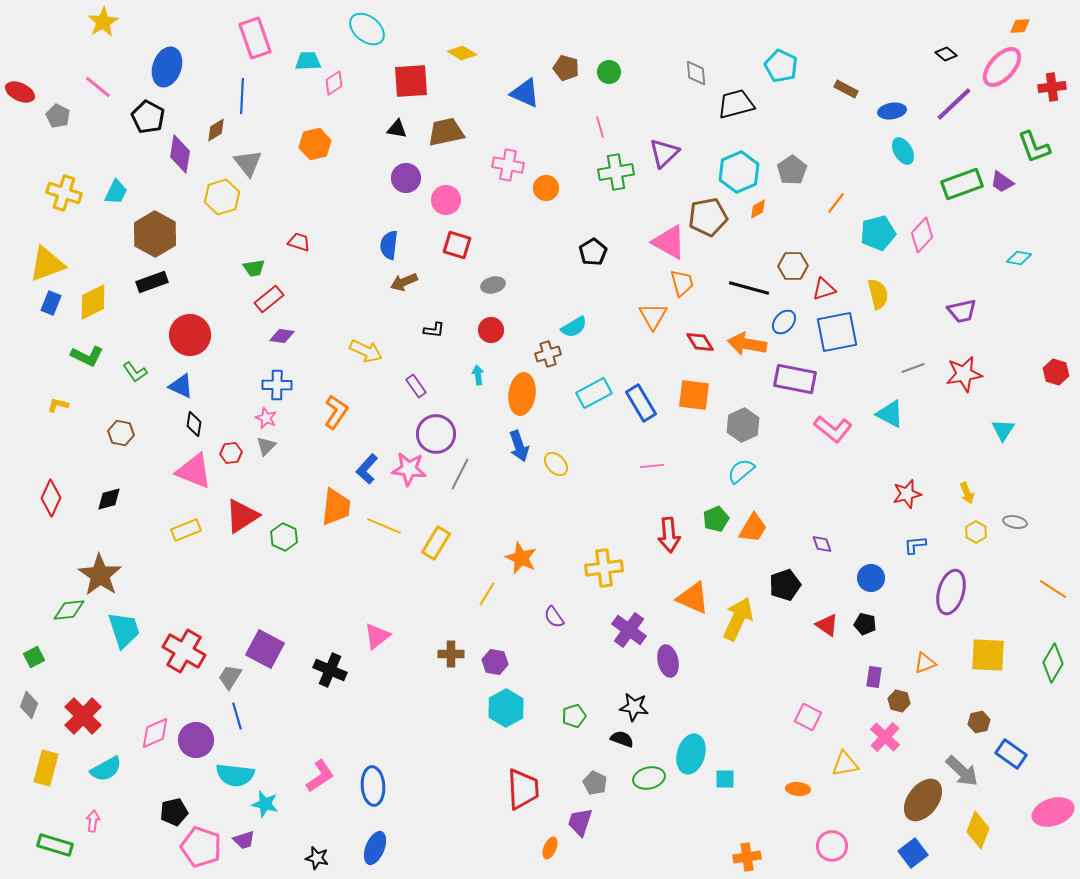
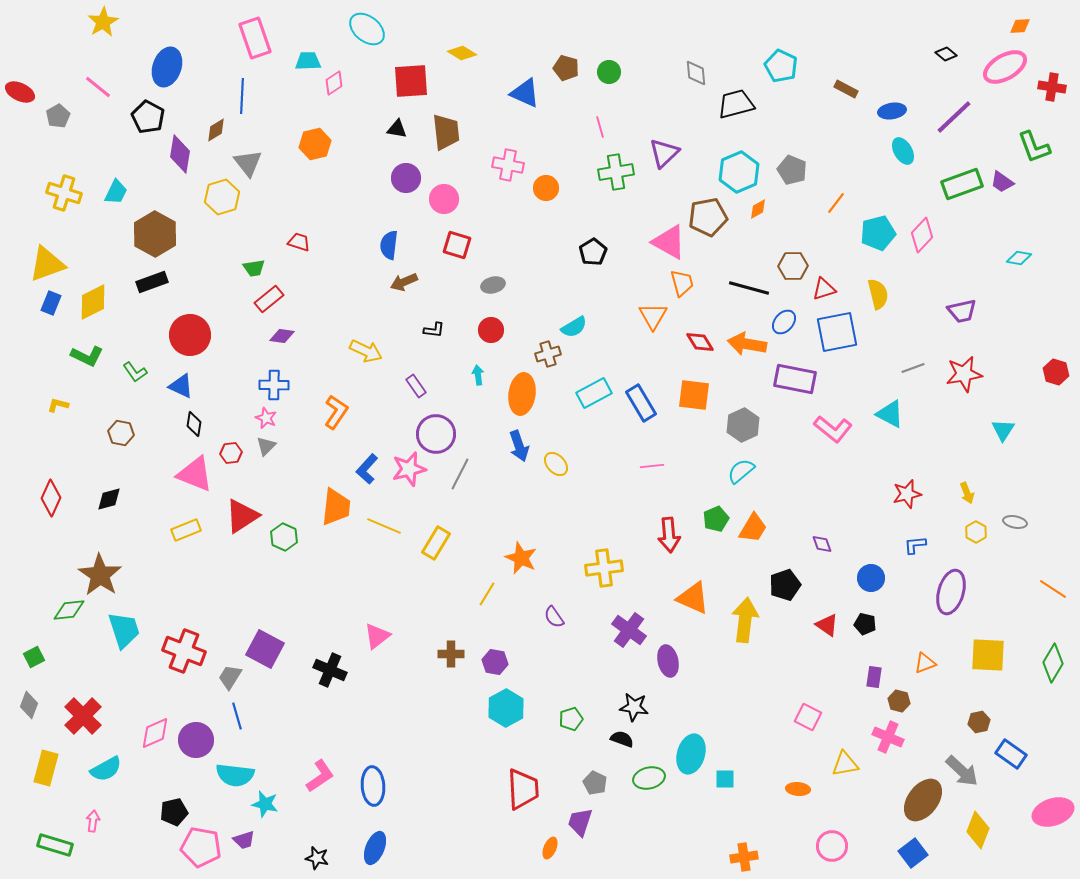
pink ellipse at (1002, 67): moved 3 px right; rotated 18 degrees clockwise
red cross at (1052, 87): rotated 16 degrees clockwise
purple line at (954, 104): moved 13 px down
gray pentagon at (58, 116): rotated 15 degrees clockwise
brown trapezoid at (446, 132): rotated 96 degrees clockwise
gray pentagon at (792, 170): rotated 16 degrees counterclockwise
pink circle at (446, 200): moved 2 px left, 1 px up
blue cross at (277, 385): moved 3 px left
pink star at (409, 469): rotated 20 degrees counterclockwise
pink triangle at (194, 471): moved 1 px right, 3 px down
yellow arrow at (738, 619): moved 7 px right, 1 px down; rotated 18 degrees counterclockwise
red cross at (184, 651): rotated 9 degrees counterclockwise
green pentagon at (574, 716): moved 3 px left, 3 px down
pink cross at (885, 737): moved 3 px right; rotated 20 degrees counterclockwise
pink pentagon at (201, 847): rotated 9 degrees counterclockwise
orange cross at (747, 857): moved 3 px left
